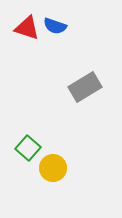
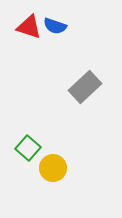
red triangle: moved 2 px right, 1 px up
gray rectangle: rotated 12 degrees counterclockwise
